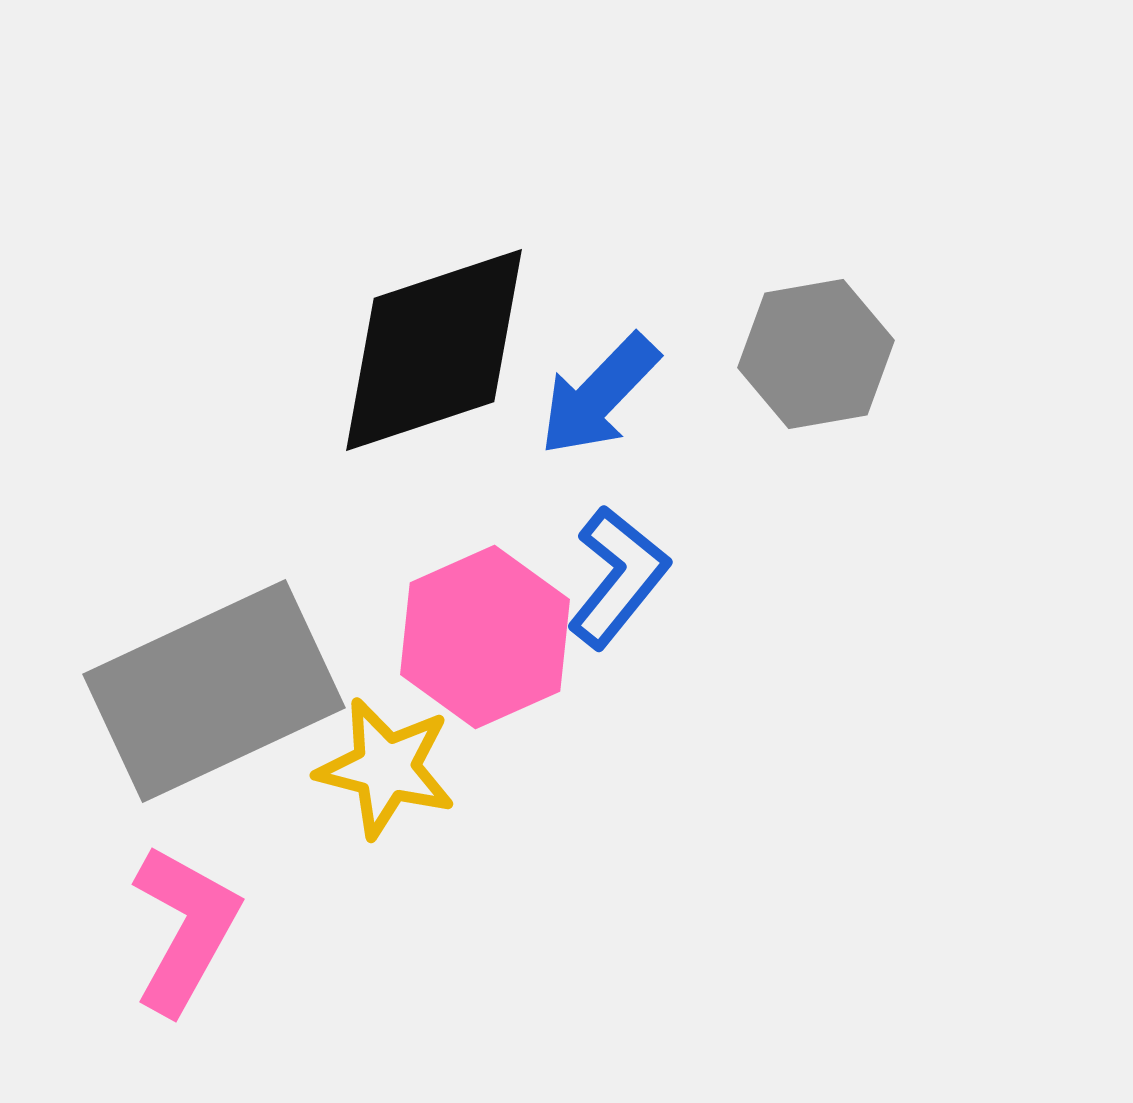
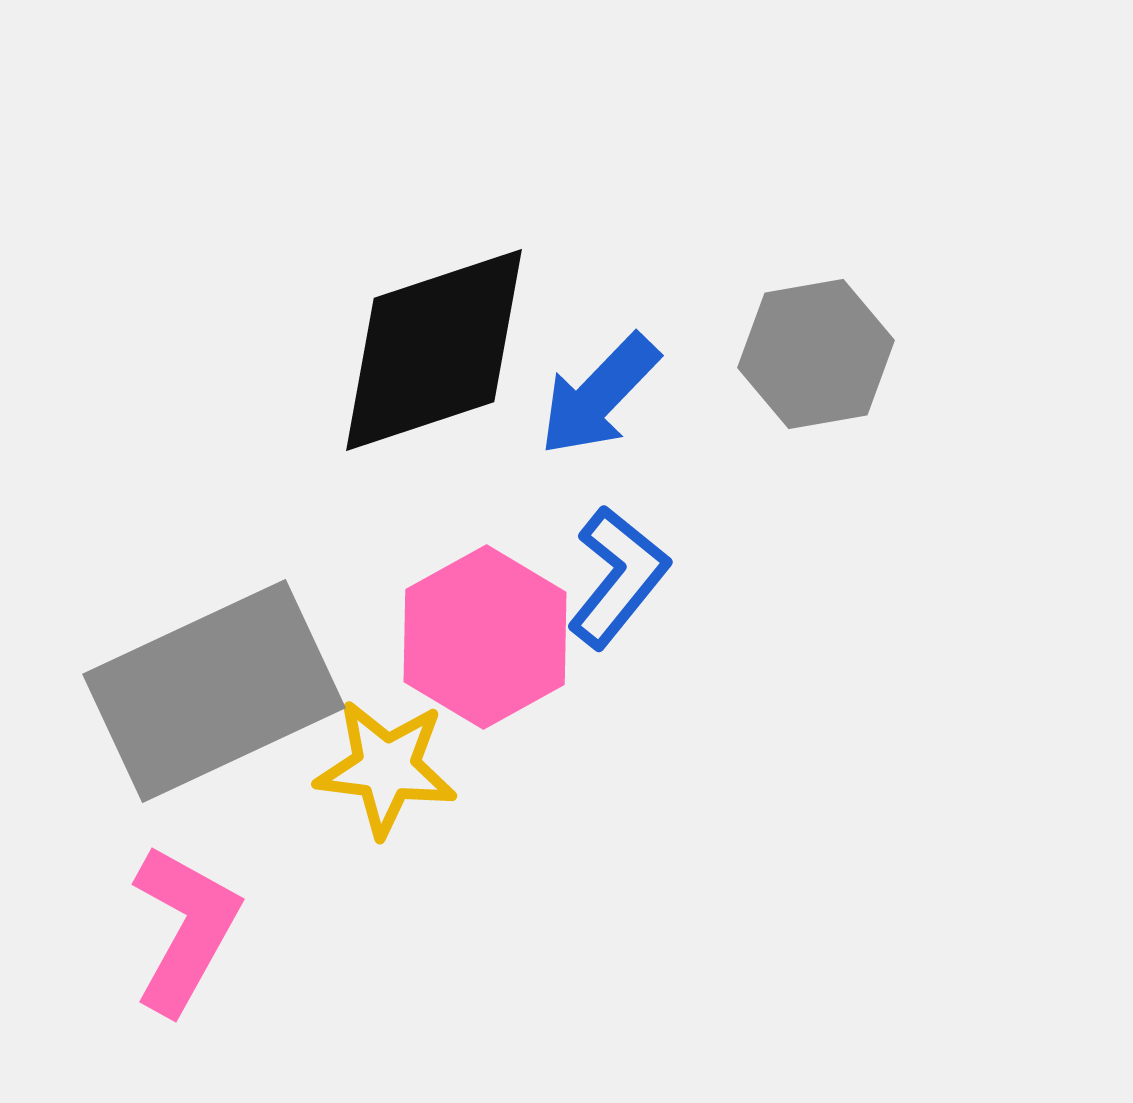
pink hexagon: rotated 5 degrees counterclockwise
yellow star: rotated 7 degrees counterclockwise
